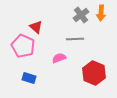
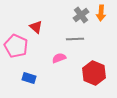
pink pentagon: moved 7 px left
